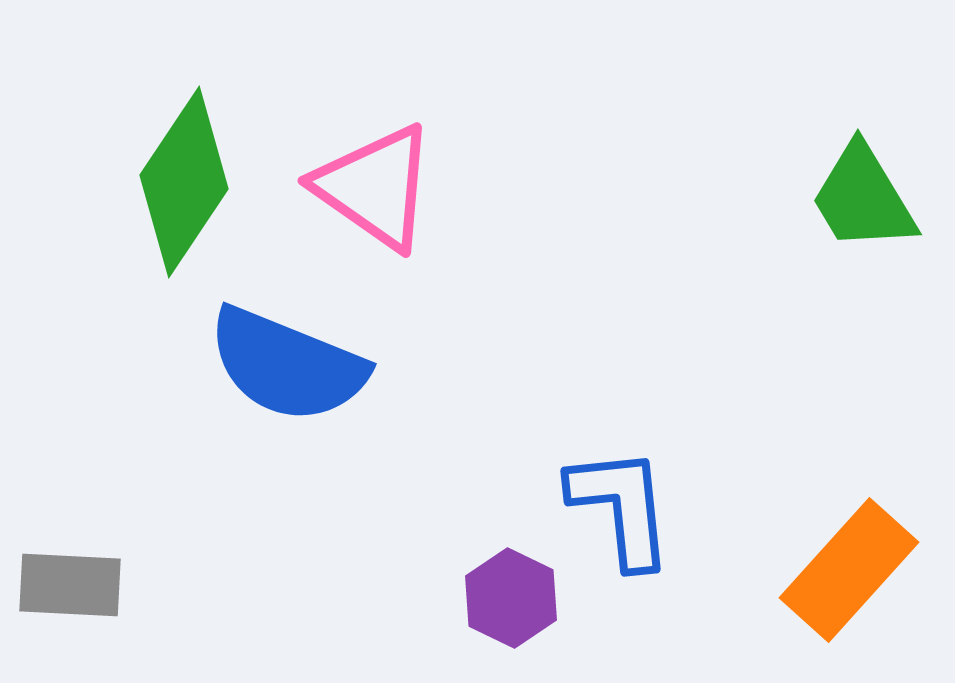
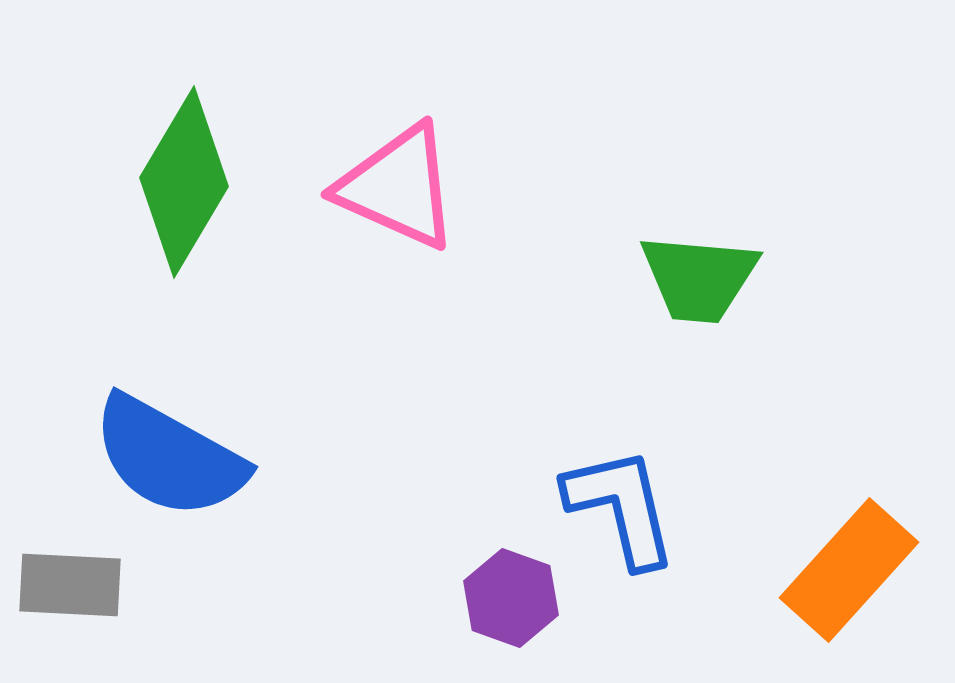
green diamond: rotated 3 degrees counterclockwise
pink triangle: moved 23 px right; rotated 11 degrees counterclockwise
green trapezoid: moved 164 px left, 80 px down; rotated 54 degrees counterclockwise
blue semicircle: moved 118 px left, 92 px down; rotated 7 degrees clockwise
blue L-shape: rotated 7 degrees counterclockwise
purple hexagon: rotated 6 degrees counterclockwise
